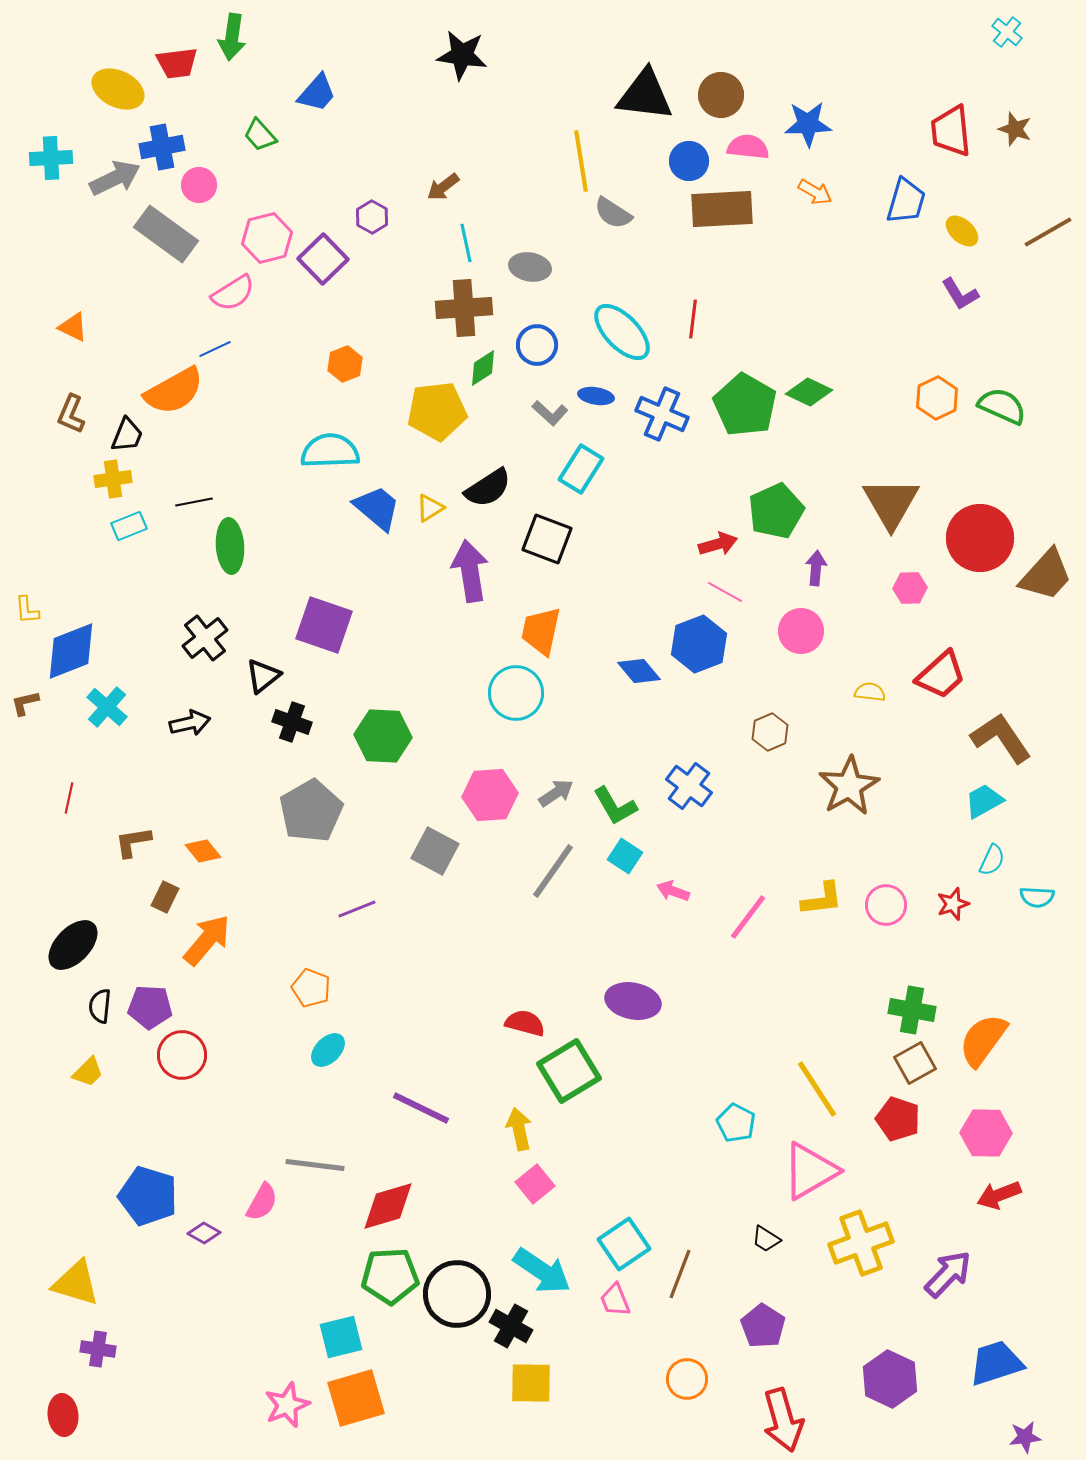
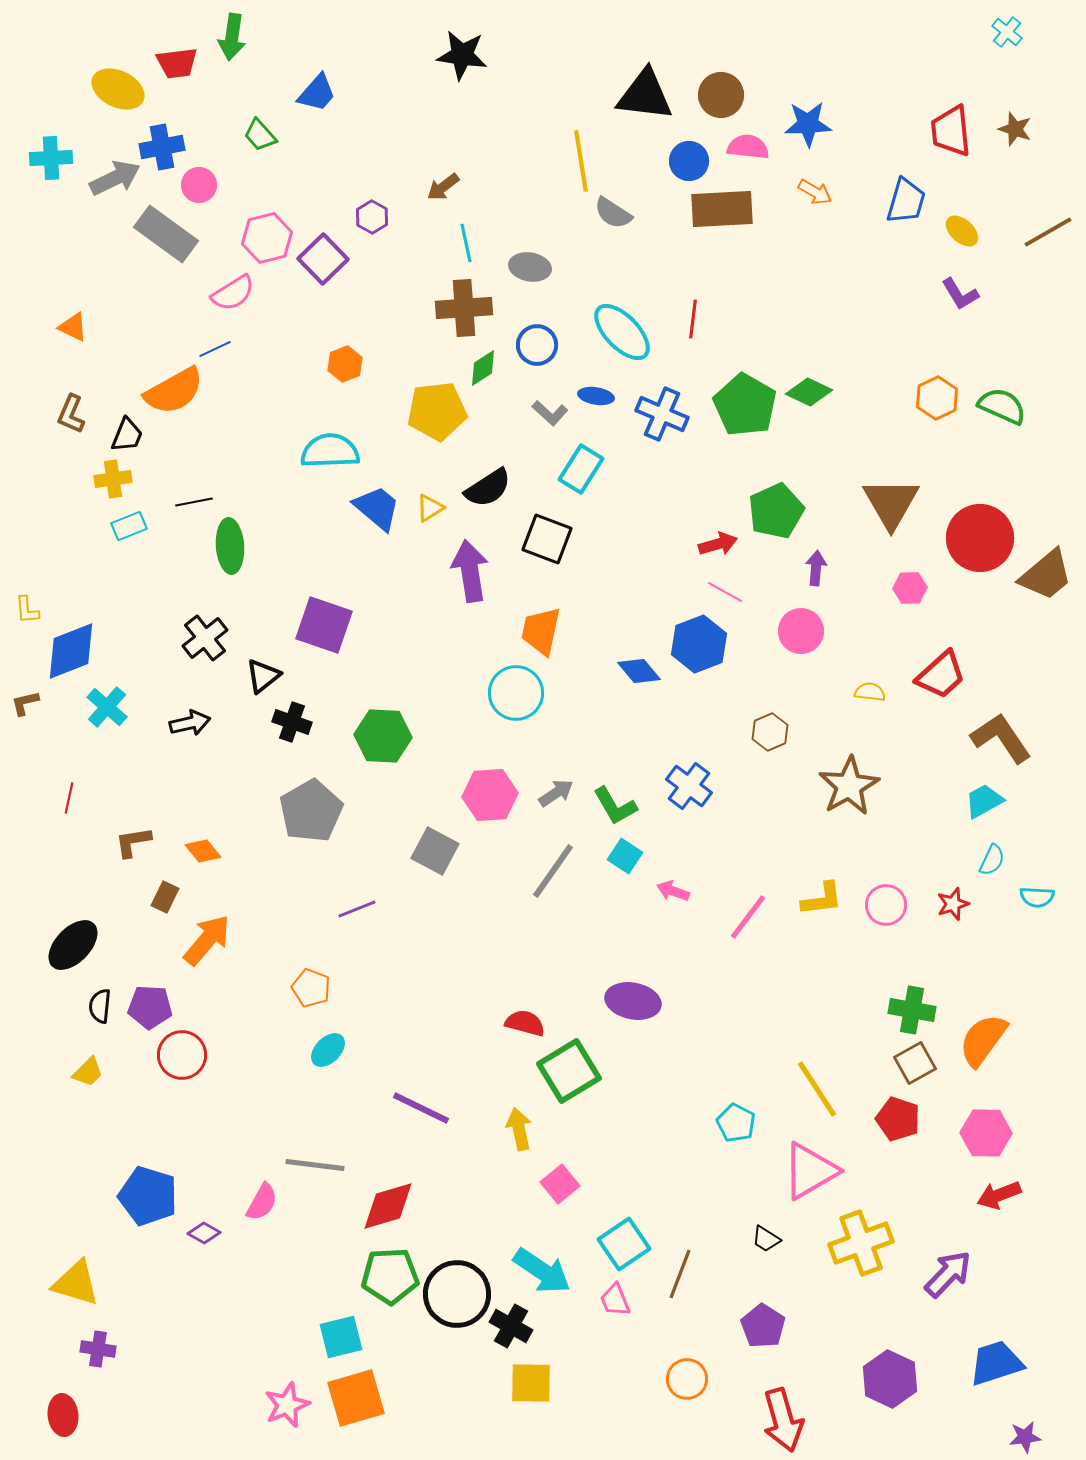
brown trapezoid at (1046, 575): rotated 8 degrees clockwise
pink square at (535, 1184): moved 25 px right
